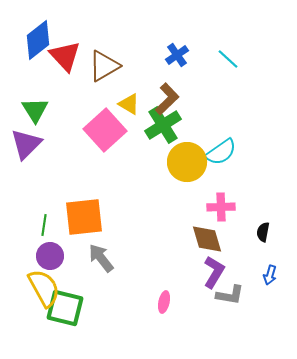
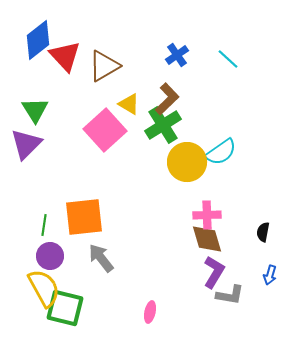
pink cross: moved 14 px left, 8 px down
pink ellipse: moved 14 px left, 10 px down
